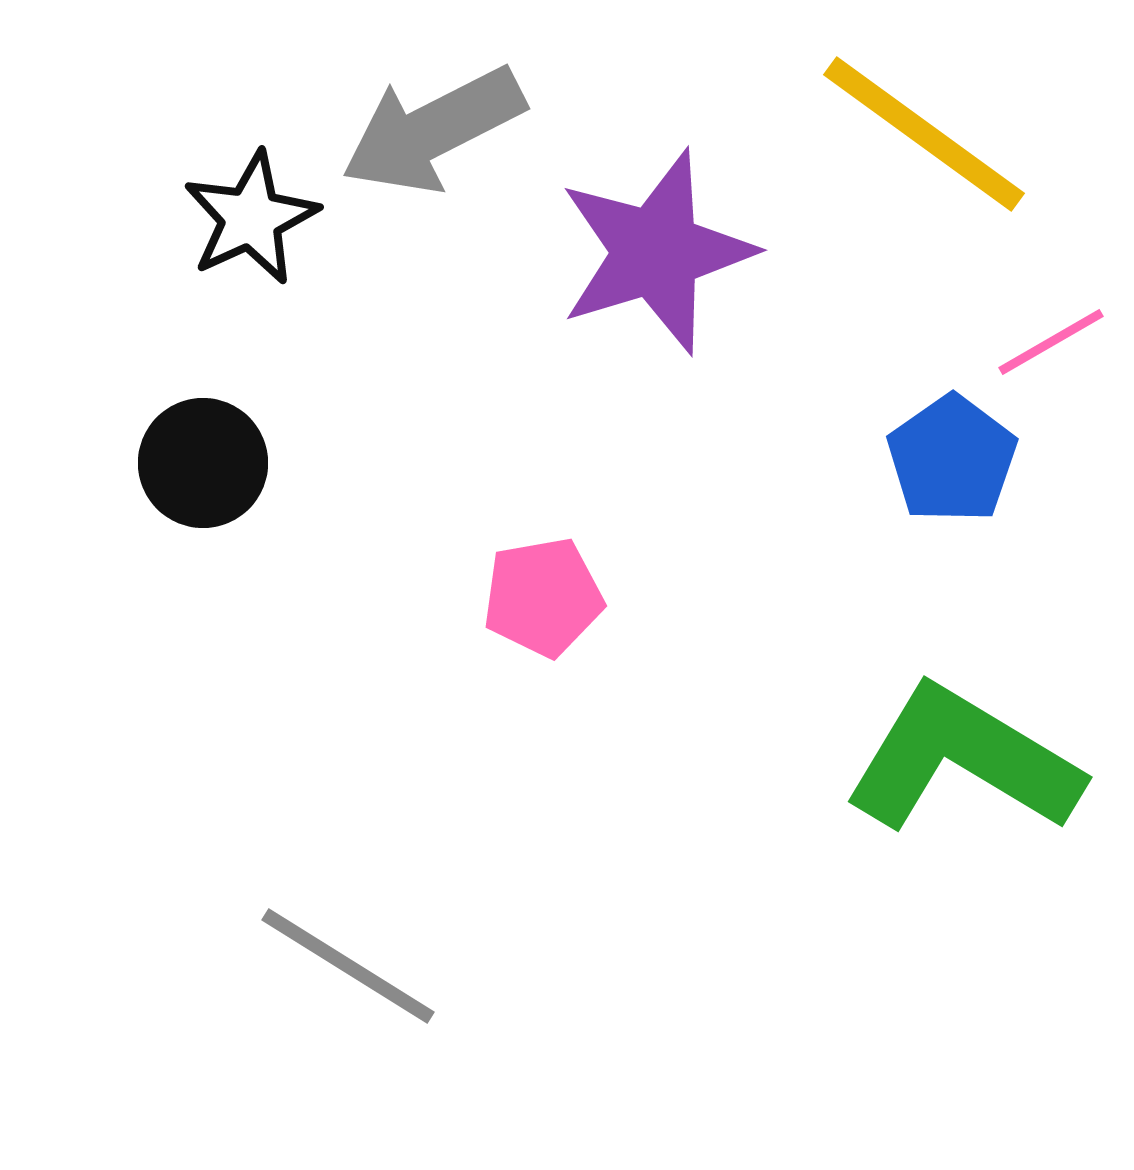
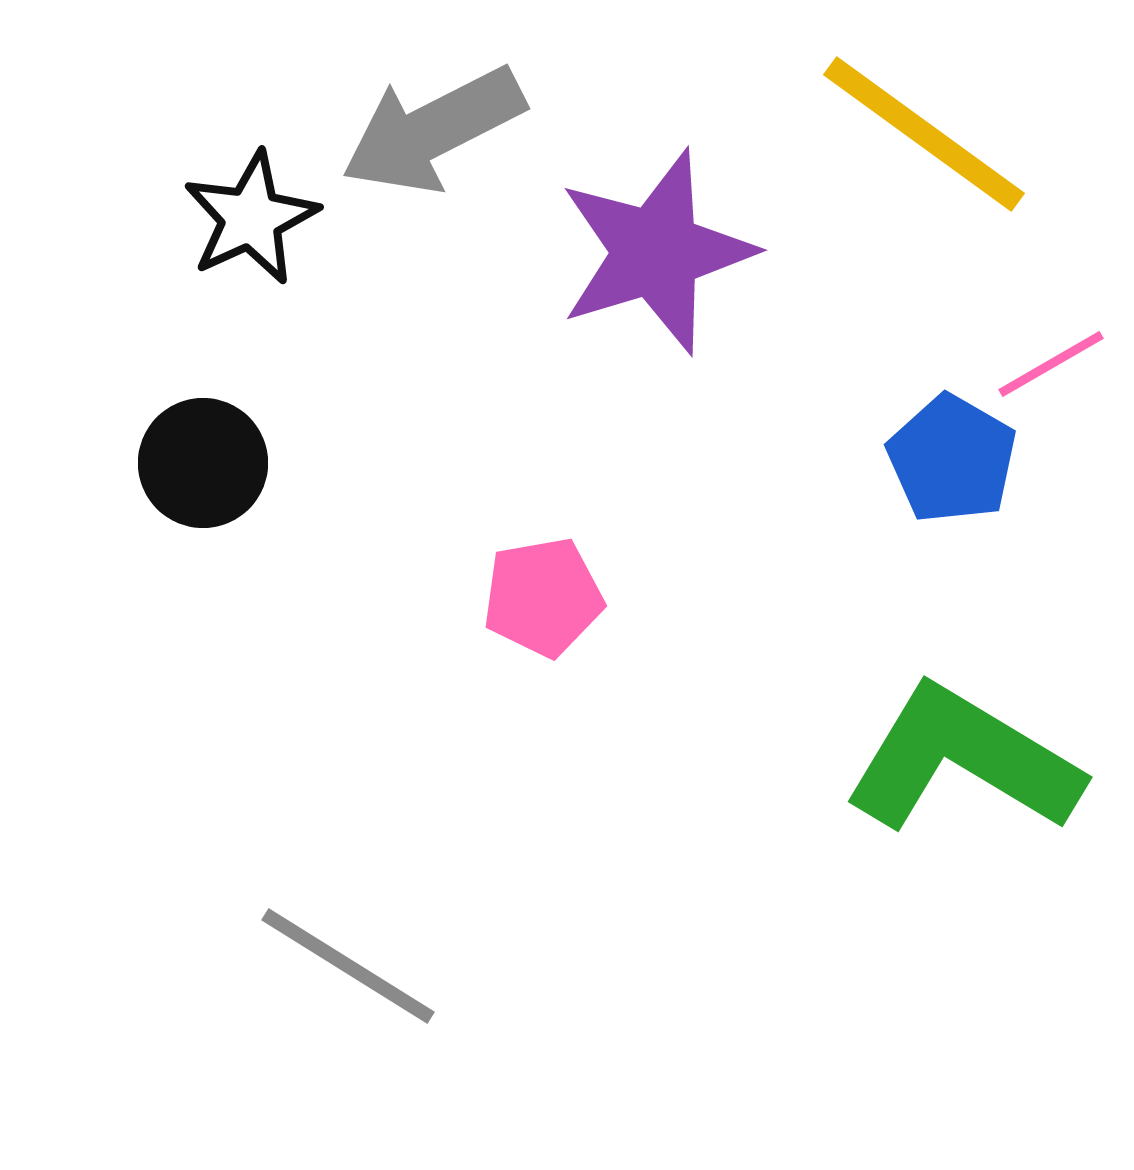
pink line: moved 22 px down
blue pentagon: rotated 7 degrees counterclockwise
